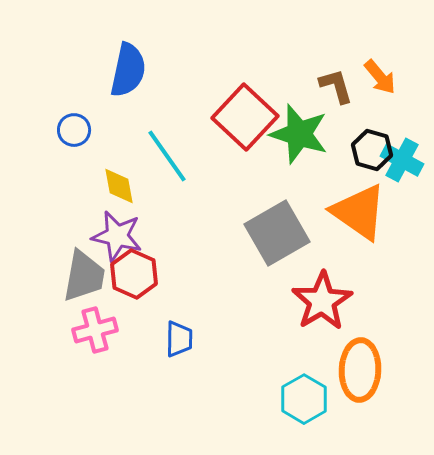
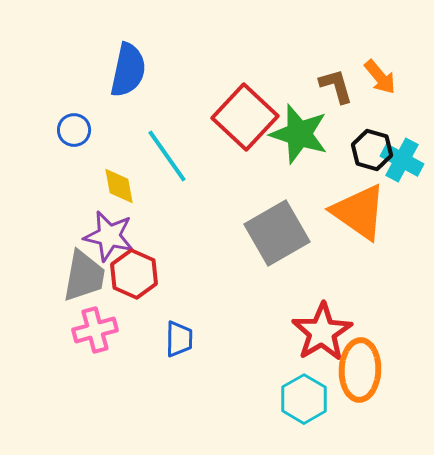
purple star: moved 8 px left
red star: moved 31 px down
